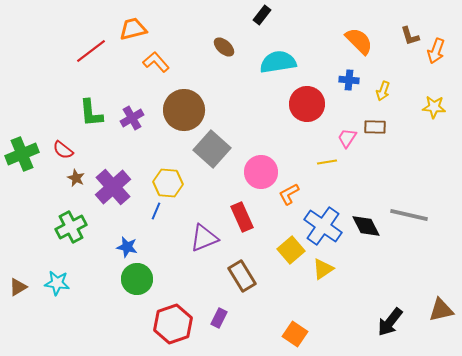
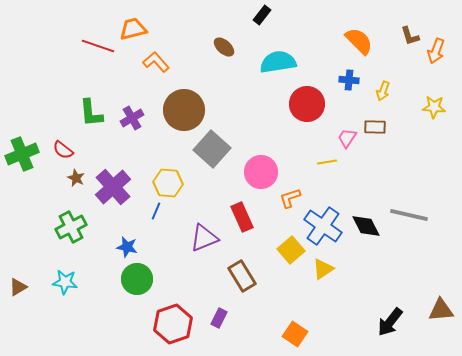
red line at (91, 51): moved 7 px right, 5 px up; rotated 56 degrees clockwise
orange L-shape at (289, 194): moved 1 px right, 4 px down; rotated 10 degrees clockwise
cyan star at (57, 283): moved 8 px right, 1 px up
brown triangle at (441, 310): rotated 8 degrees clockwise
